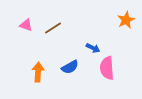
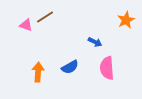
brown line: moved 8 px left, 11 px up
blue arrow: moved 2 px right, 6 px up
